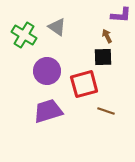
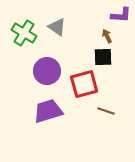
green cross: moved 2 px up
